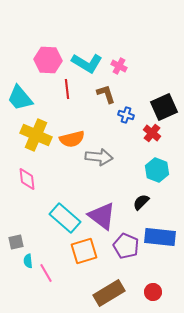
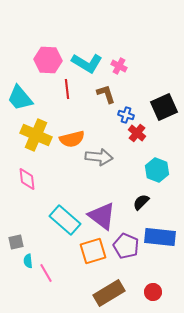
red cross: moved 15 px left
cyan rectangle: moved 2 px down
orange square: moved 9 px right
